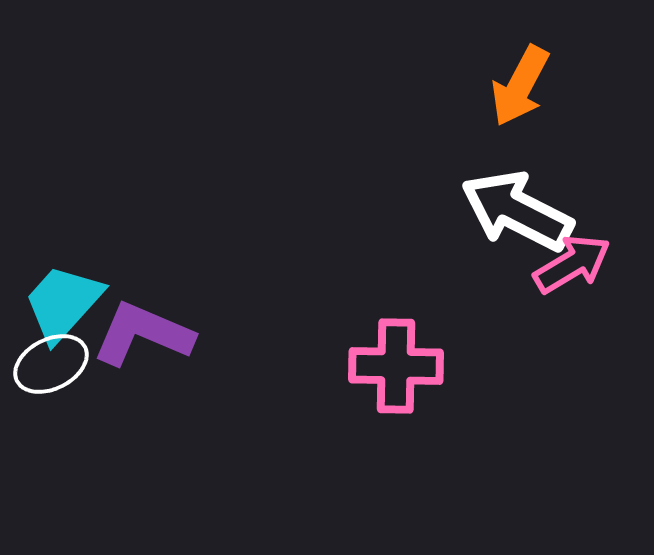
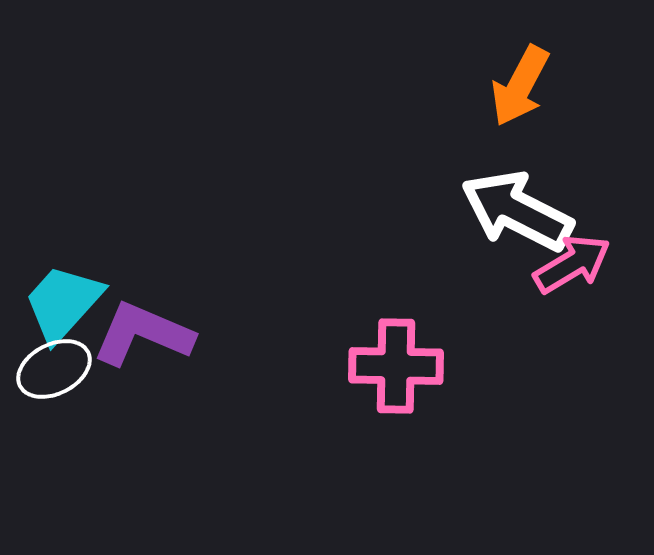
white ellipse: moved 3 px right, 5 px down
